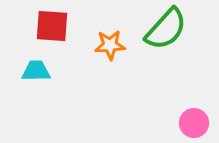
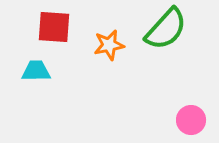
red square: moved 2 px right, 1 px down
orange star: moved 1 px left; rotated 8 degrees counterclockwise
pink circle: moved 3 px left, 3 px up
